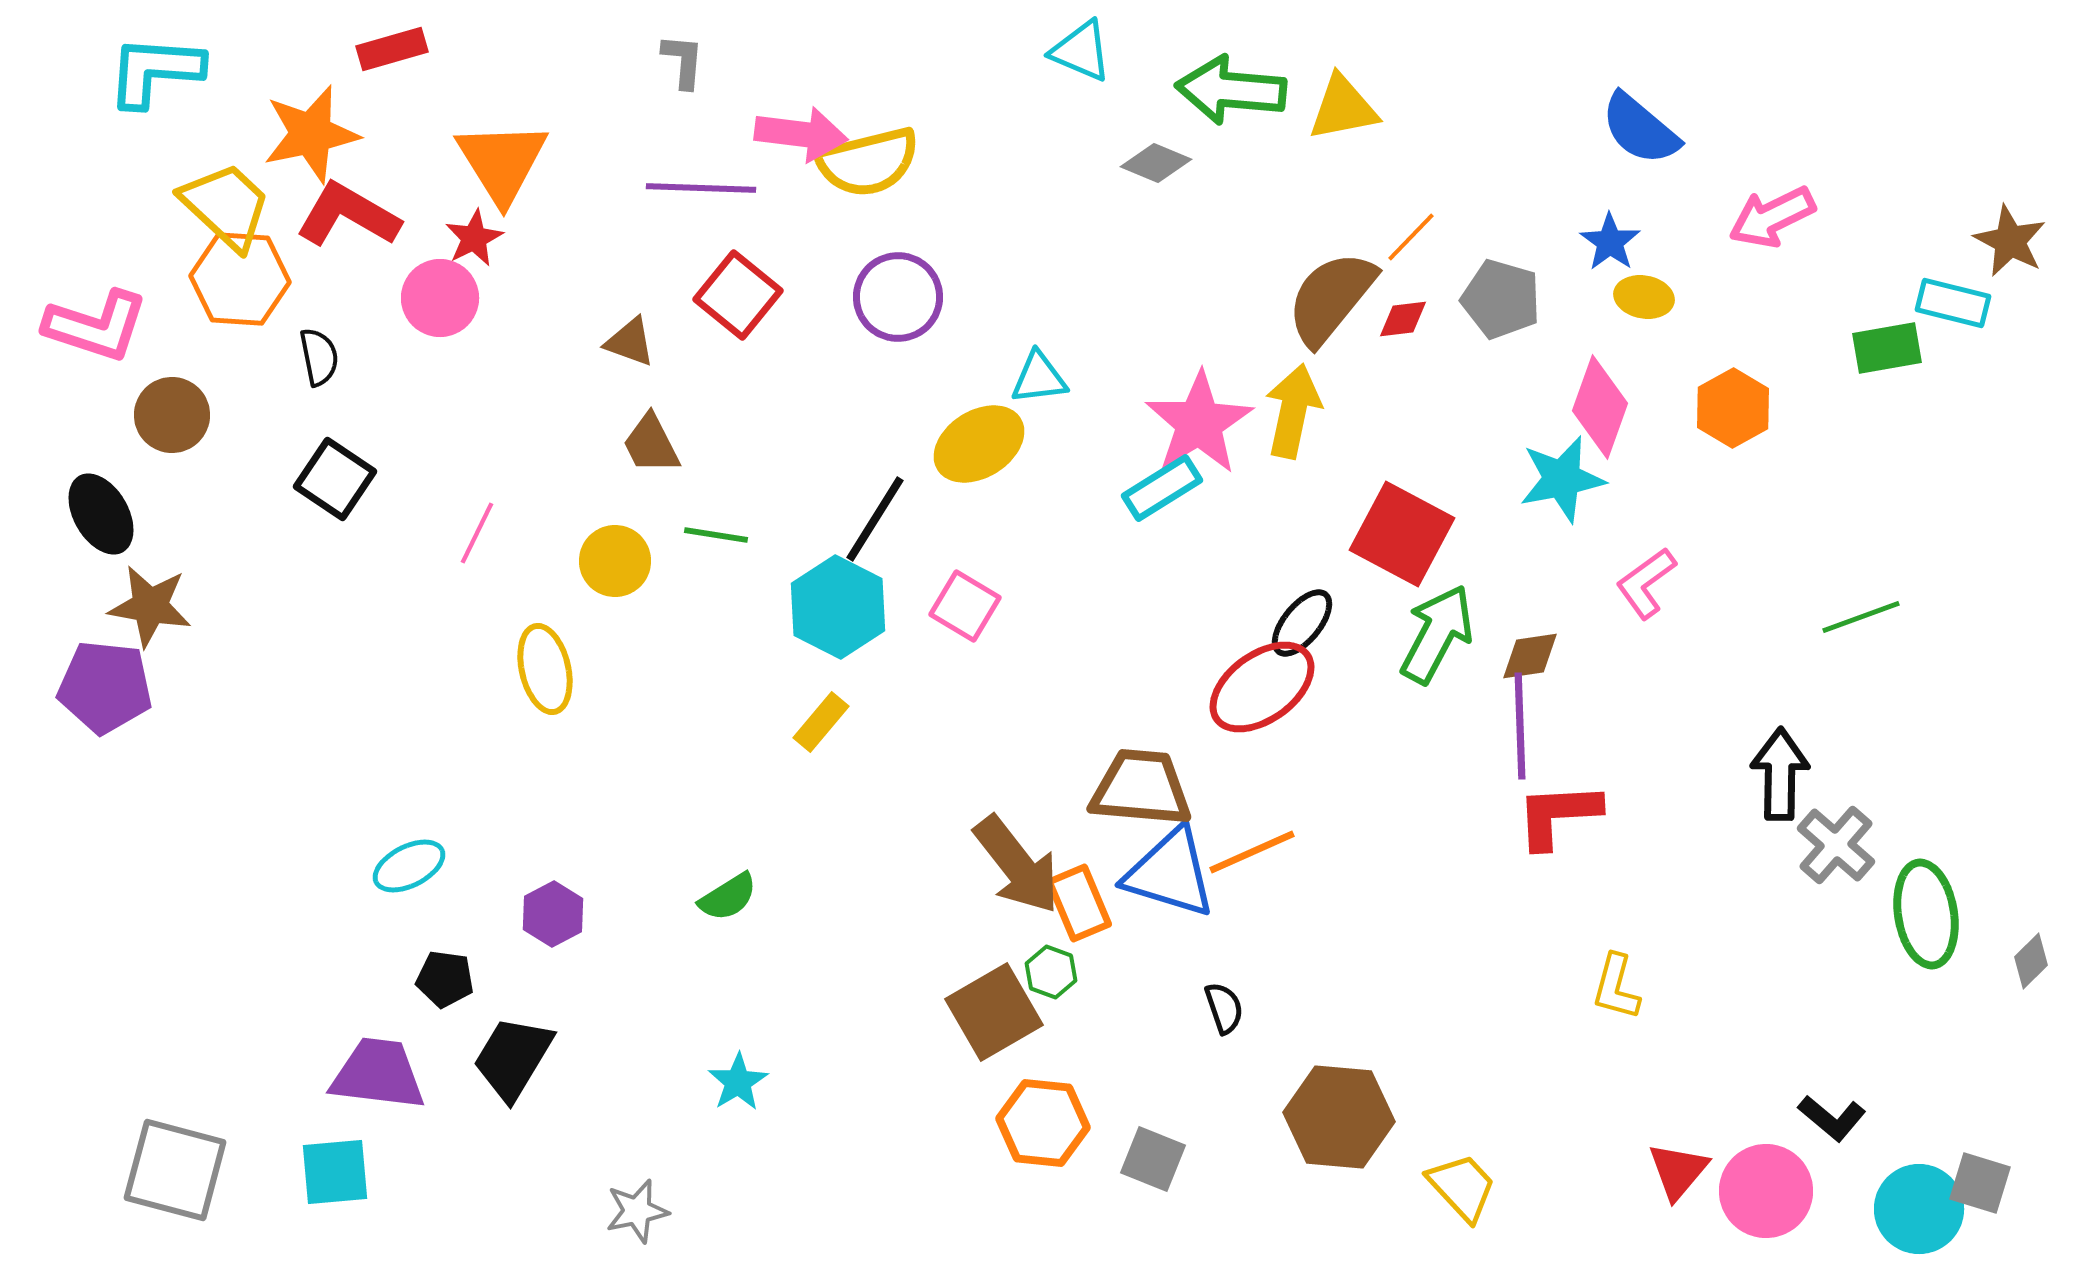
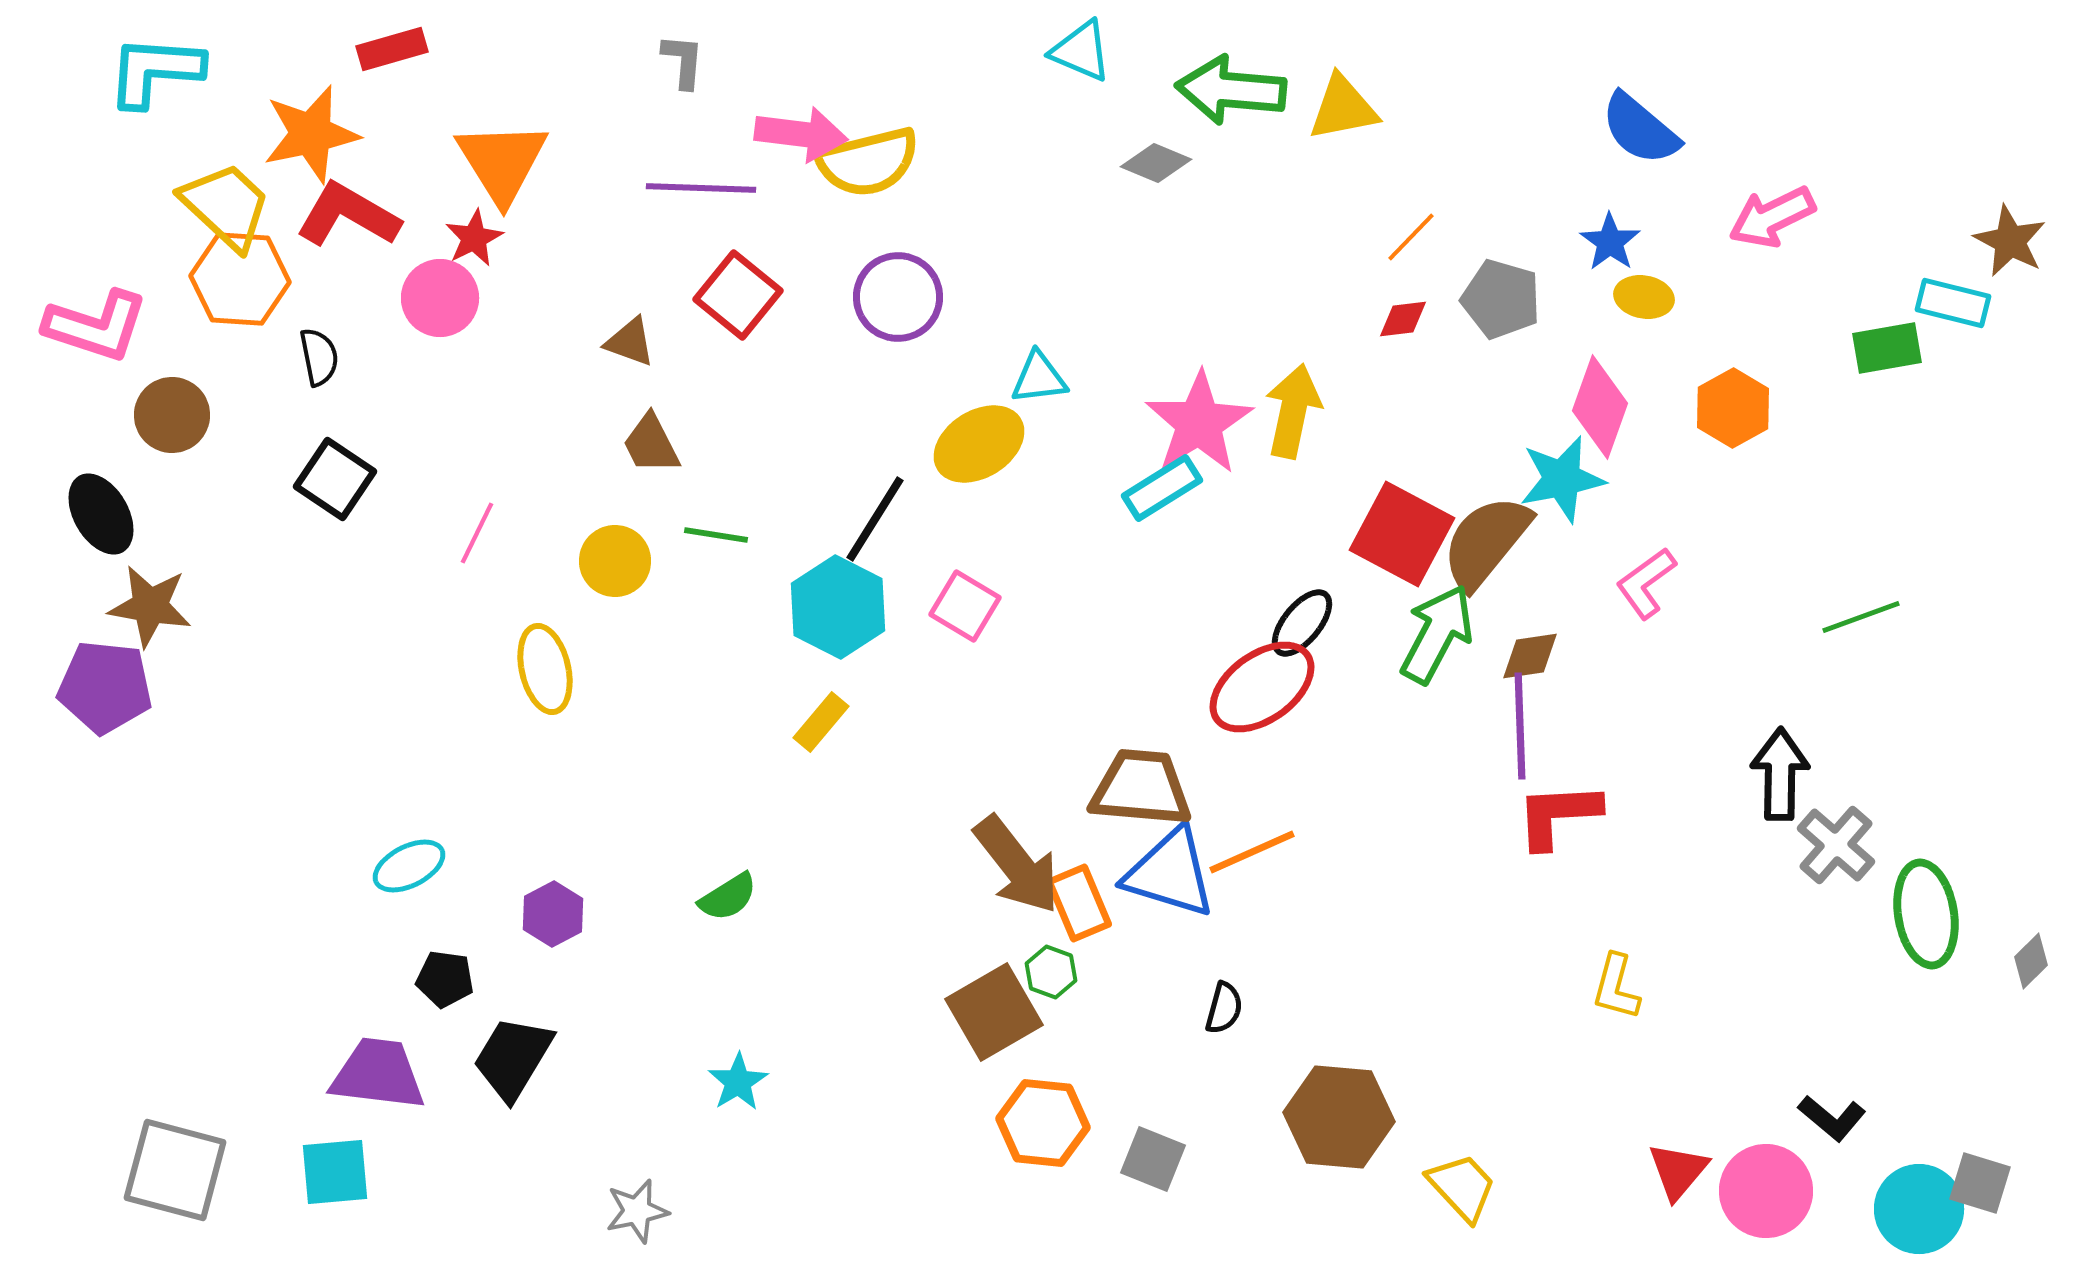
brown semicircle at (1331, 298): moved 155 px right, 244 px down
black semicircle at (1224, 1008): rotated 34 degrees clockwise
